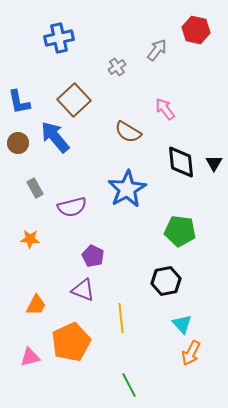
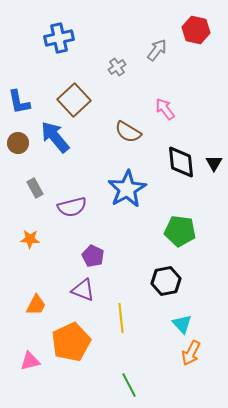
pink triangle: moved 4 px down
